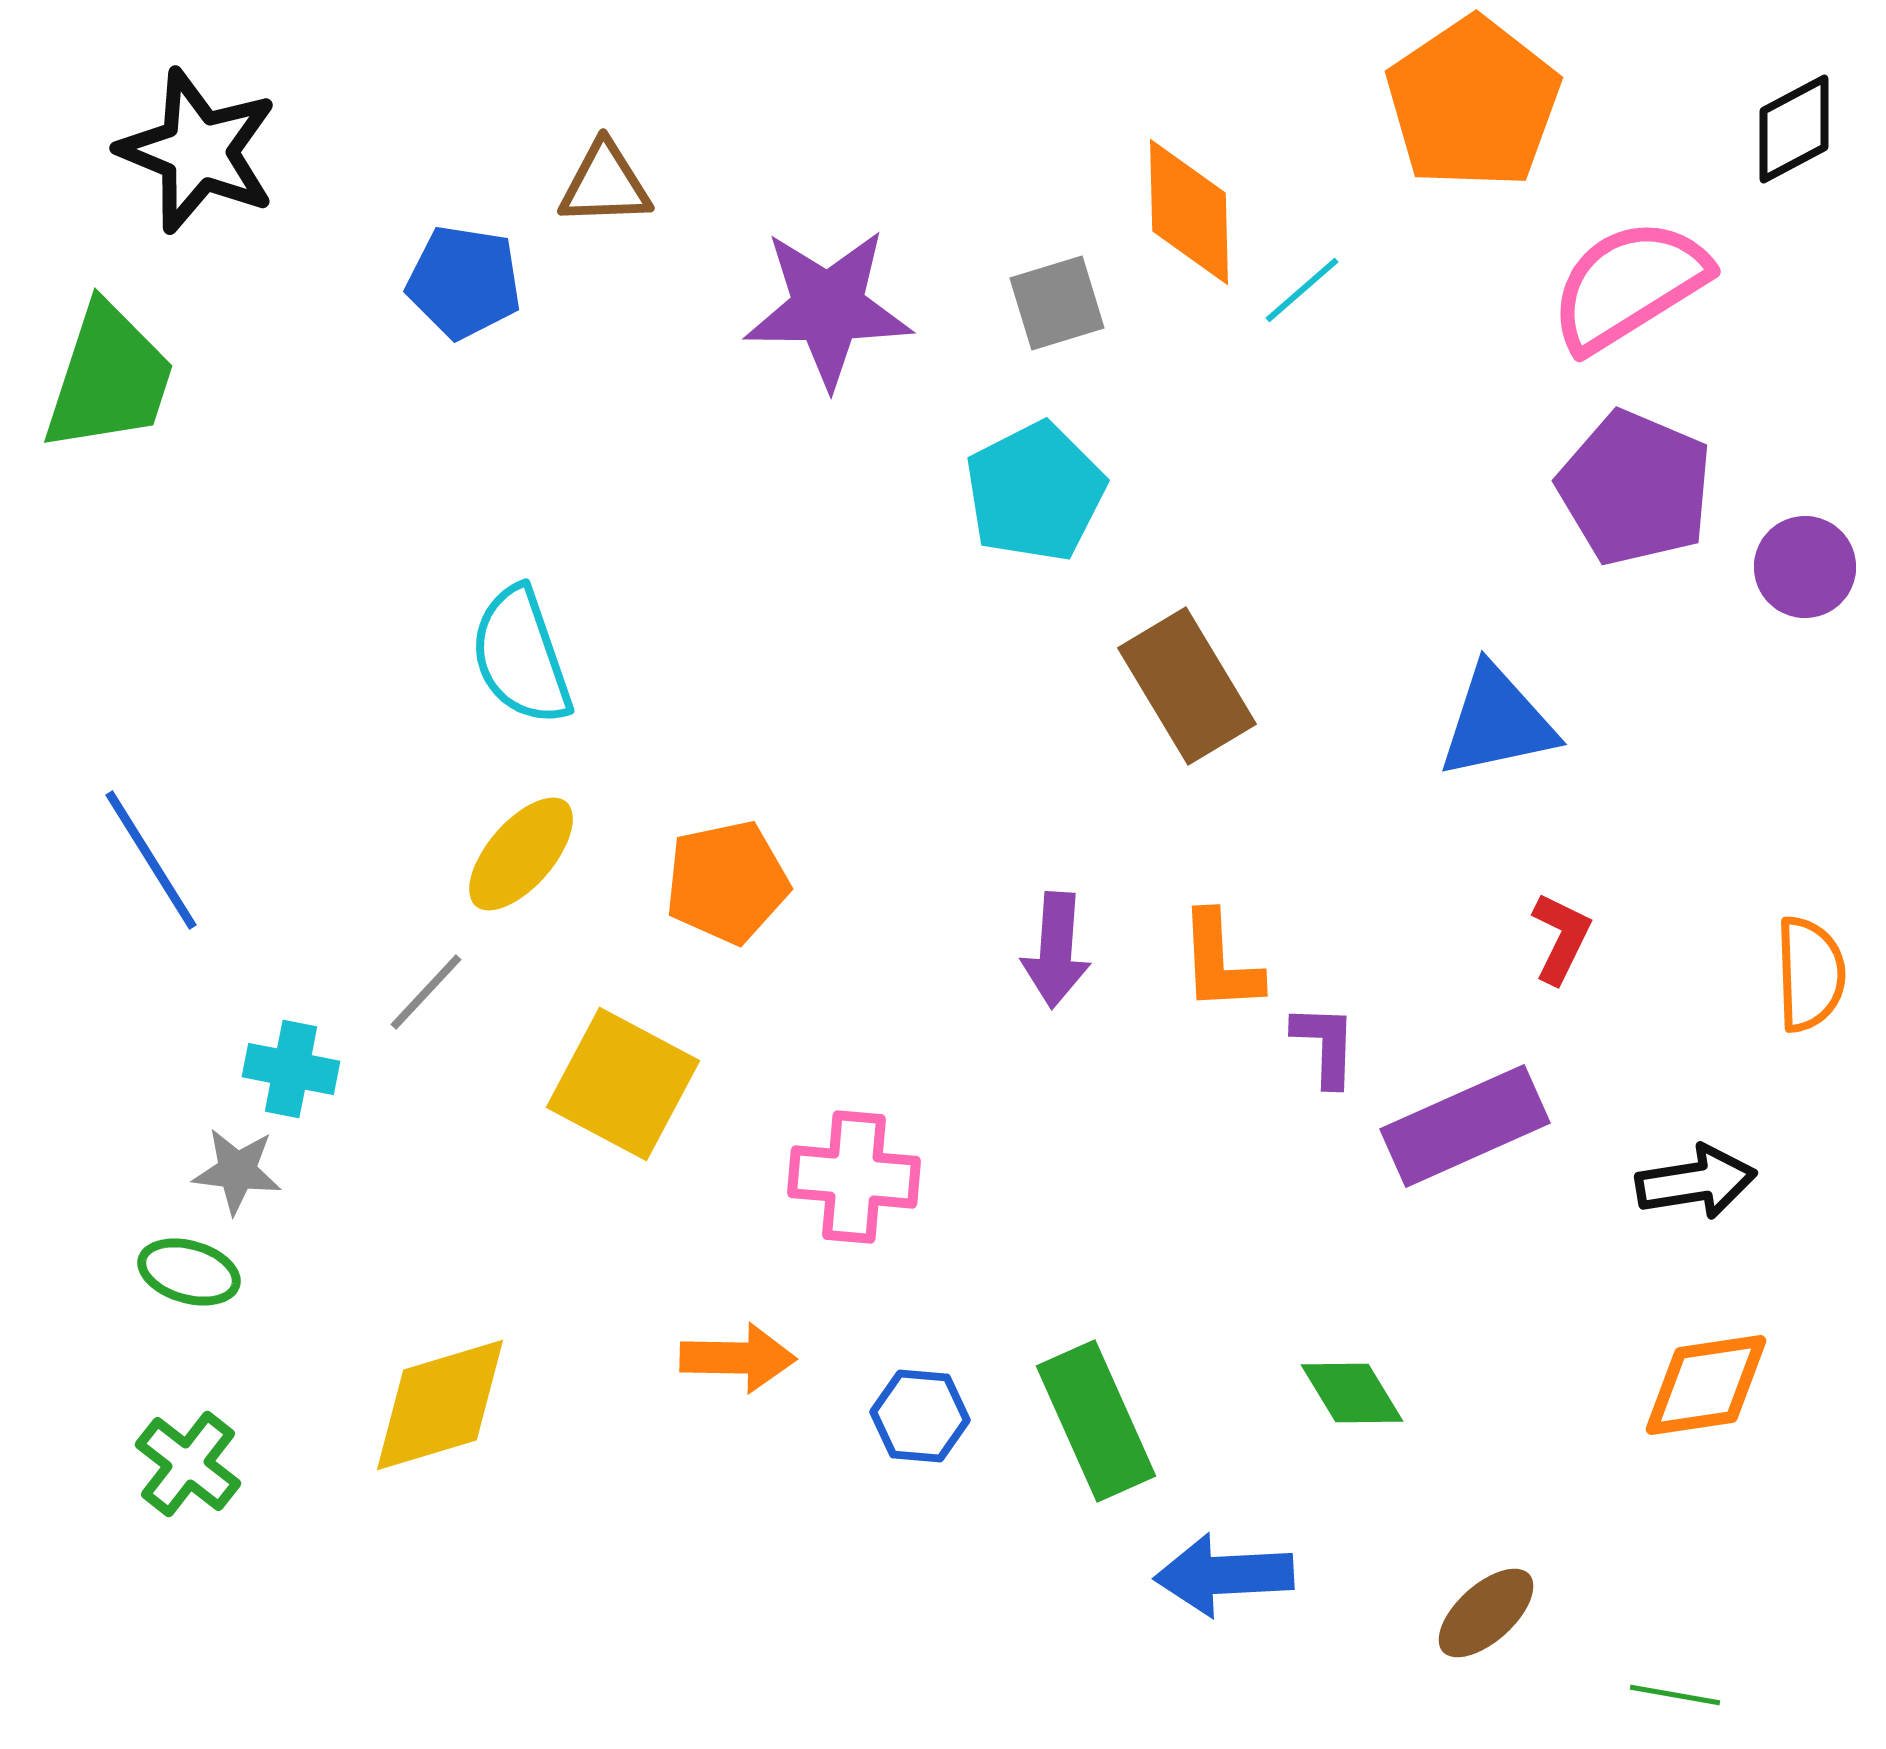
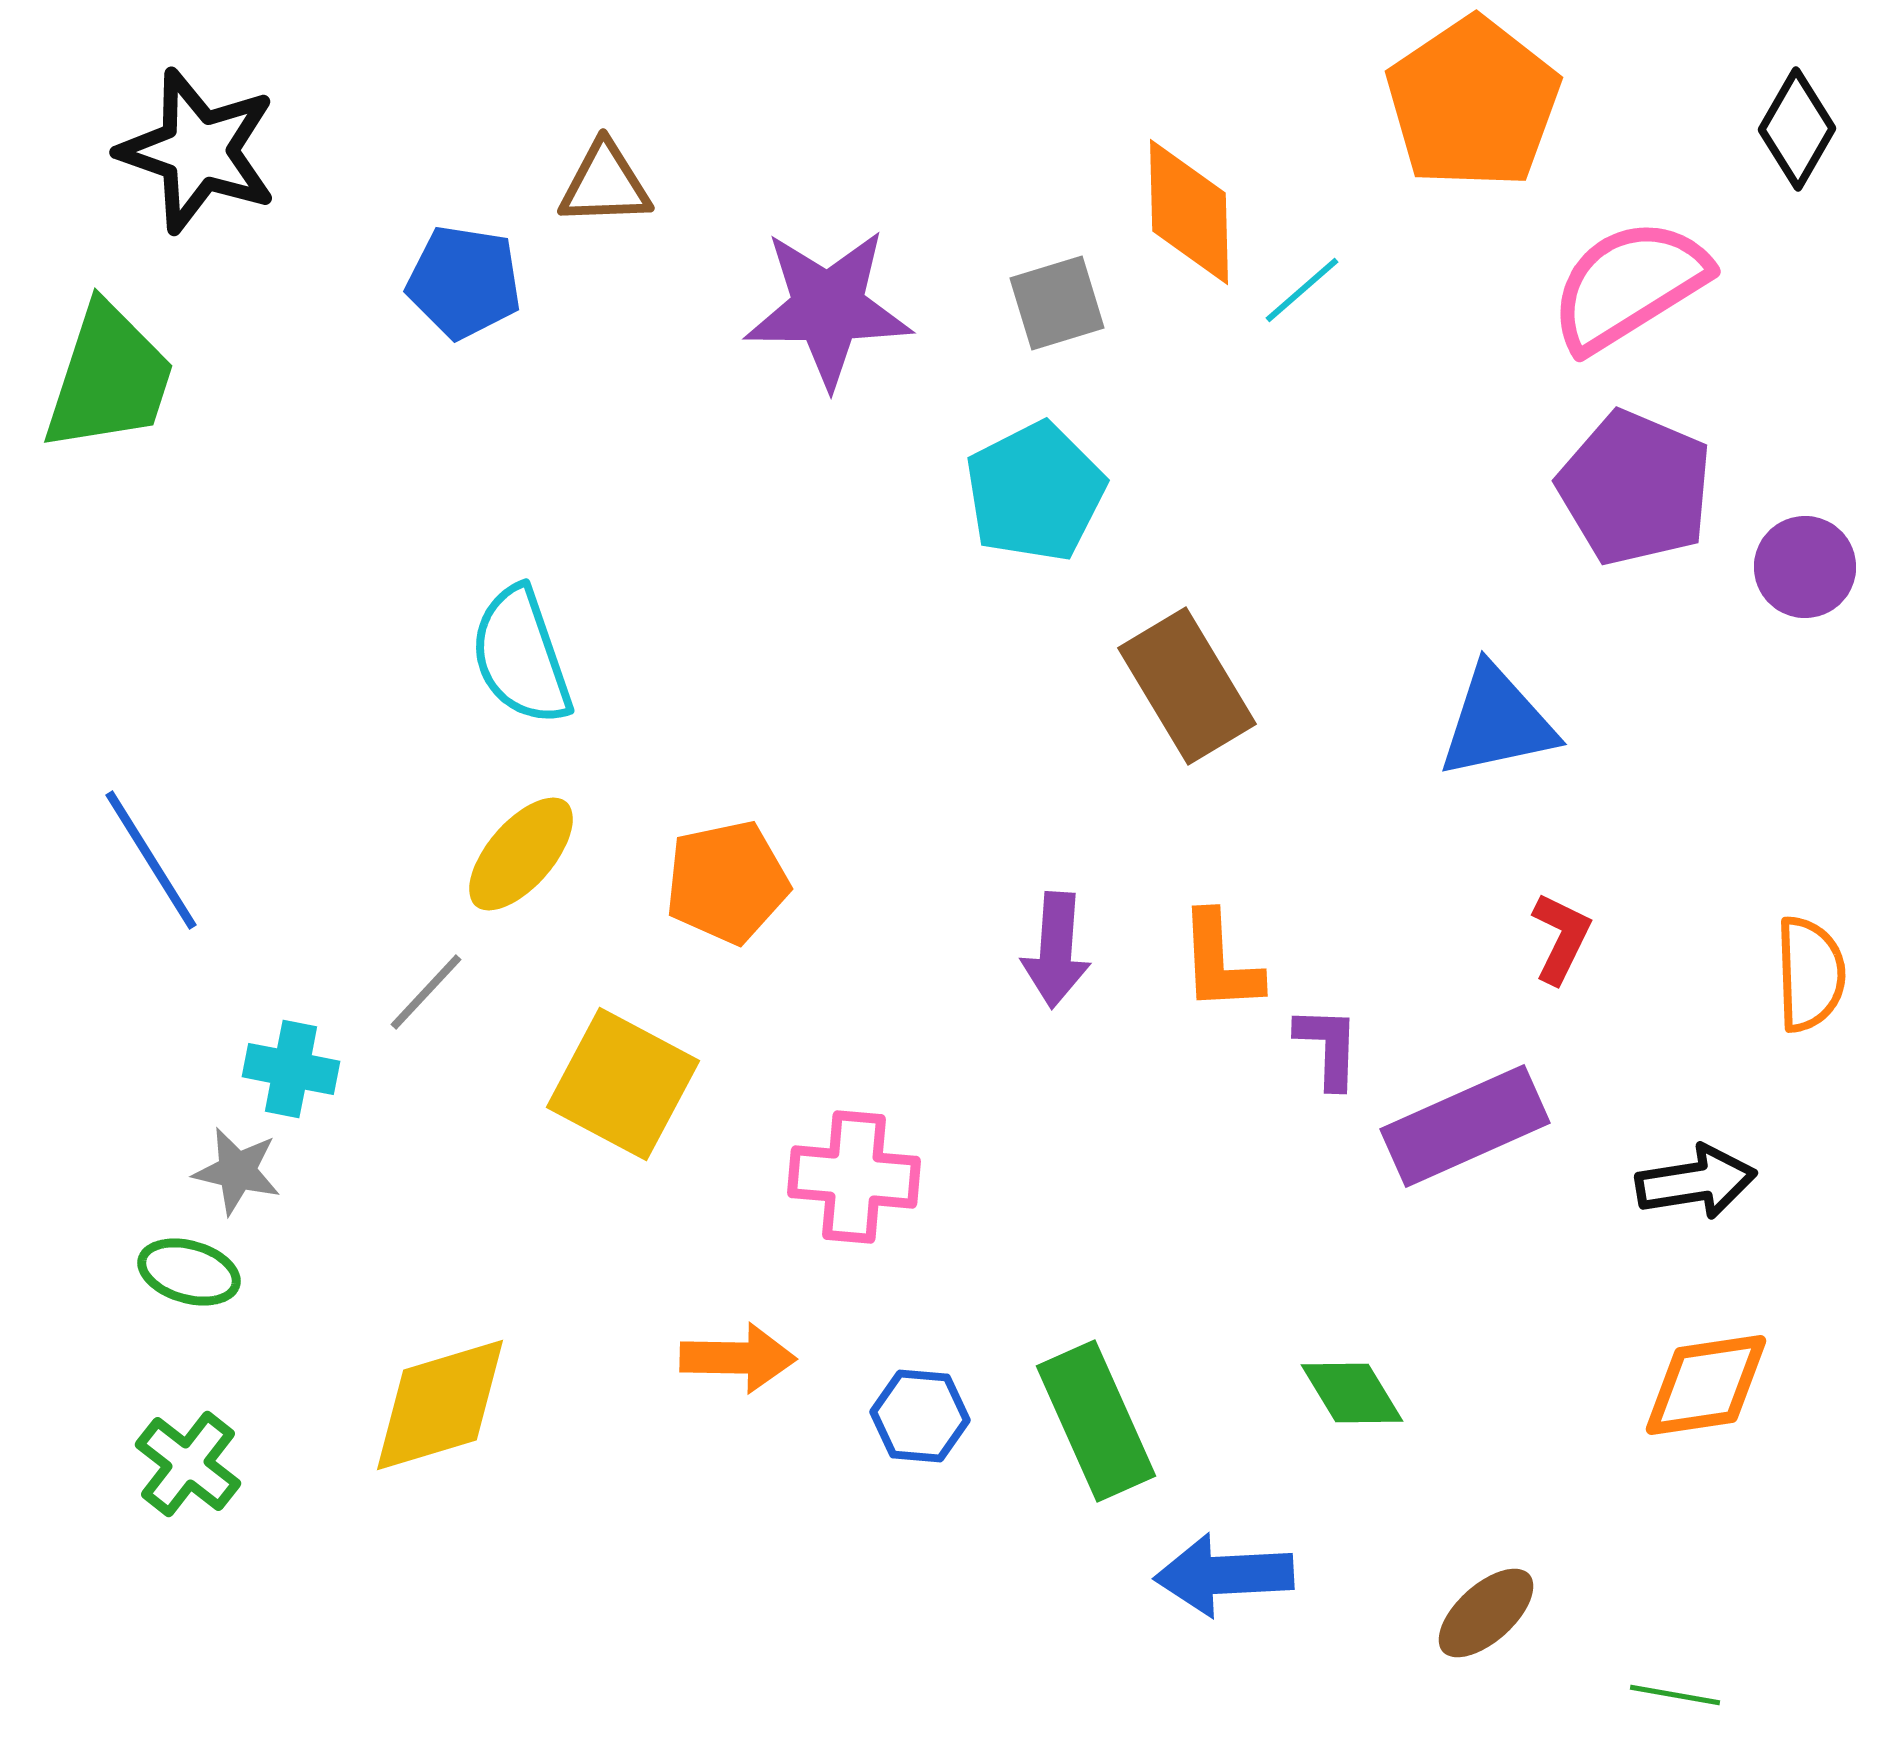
black diamond at (1794, 129): moved 3 px right; rotated 32 degrees counterclockwise
black star at (198, 151): rotated 3 degrees counterclockwise
purple L-shape at (1325, 1045): moved 3 px right, 2 px down
gray star at (237, 1171): rotated 6 degrees clockwise
